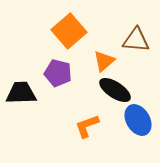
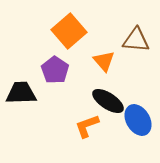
orange triangle: rotated 30 degrees counterclockwise
purple pentagon: moved 3 px left, 3 px up; rotated 20 degrees clockwise
black ellipse: moved 7 px left, 11 px down
